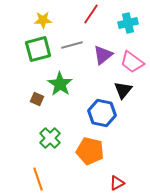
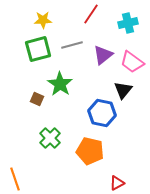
orange line: moved 23 px left
